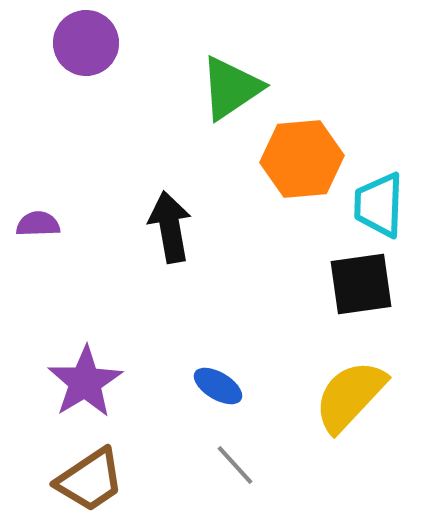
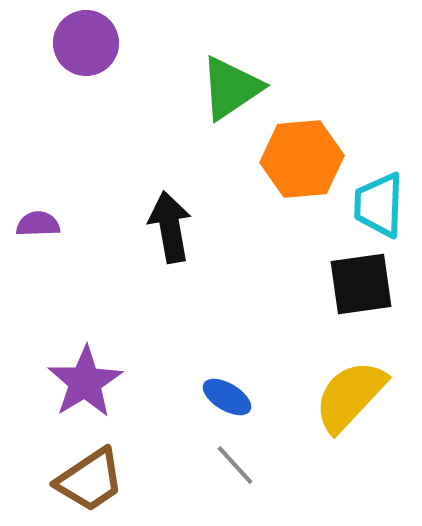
blue ellipse: moved 9 px right, 11 px down
